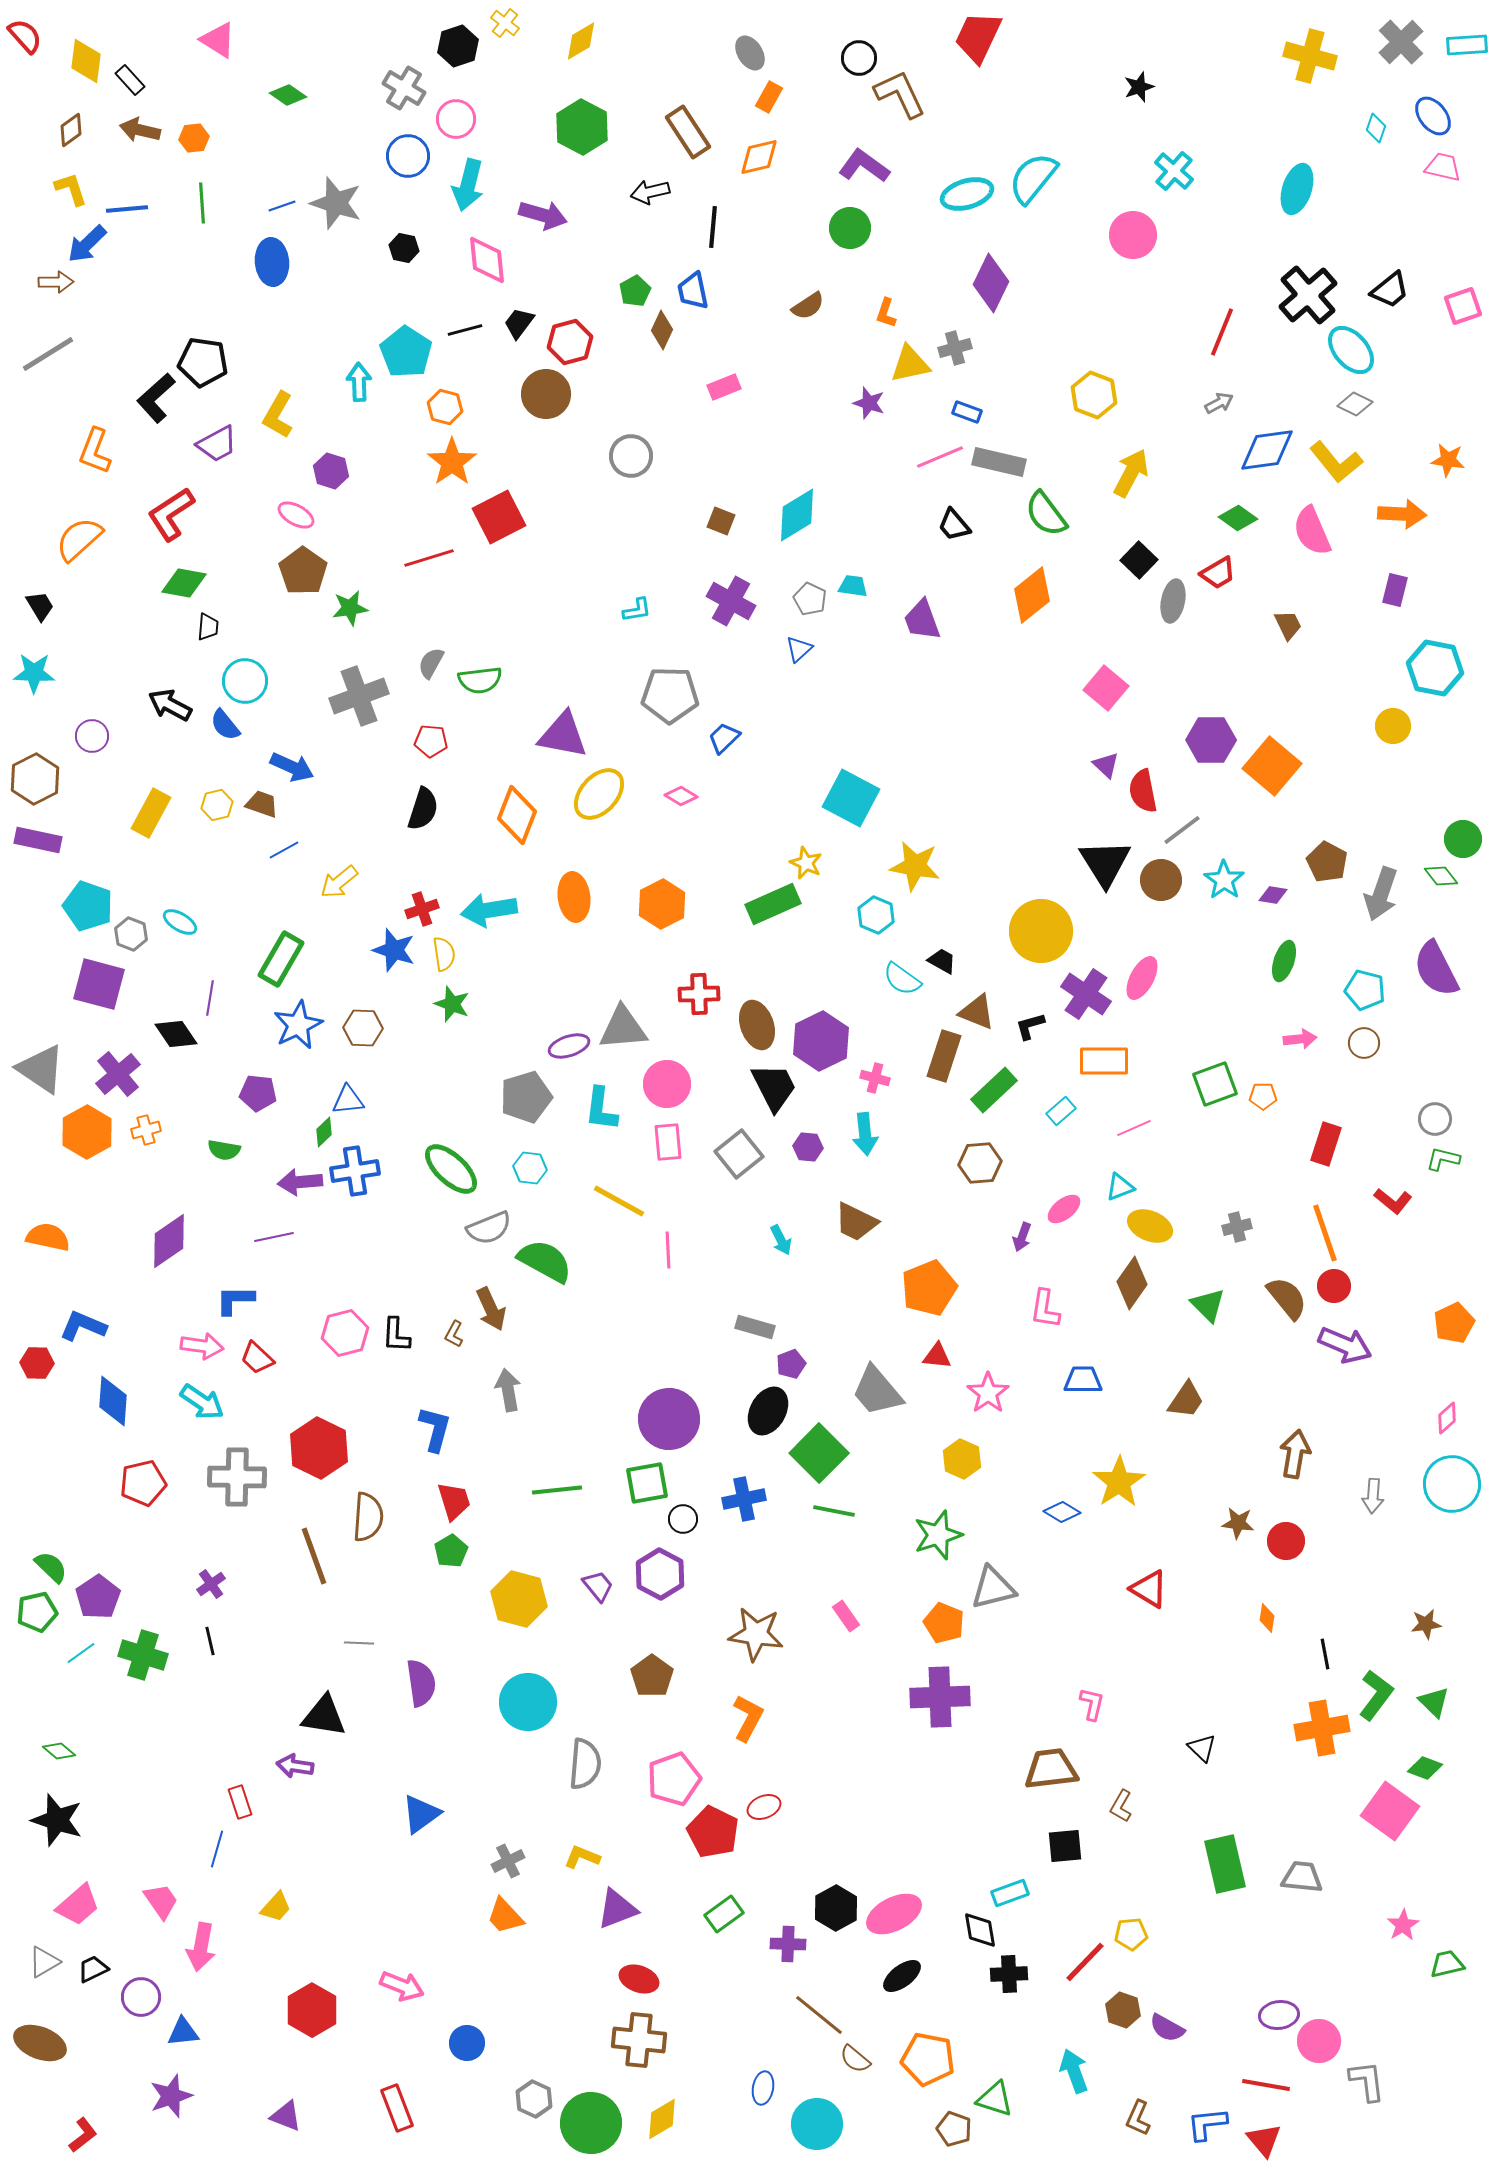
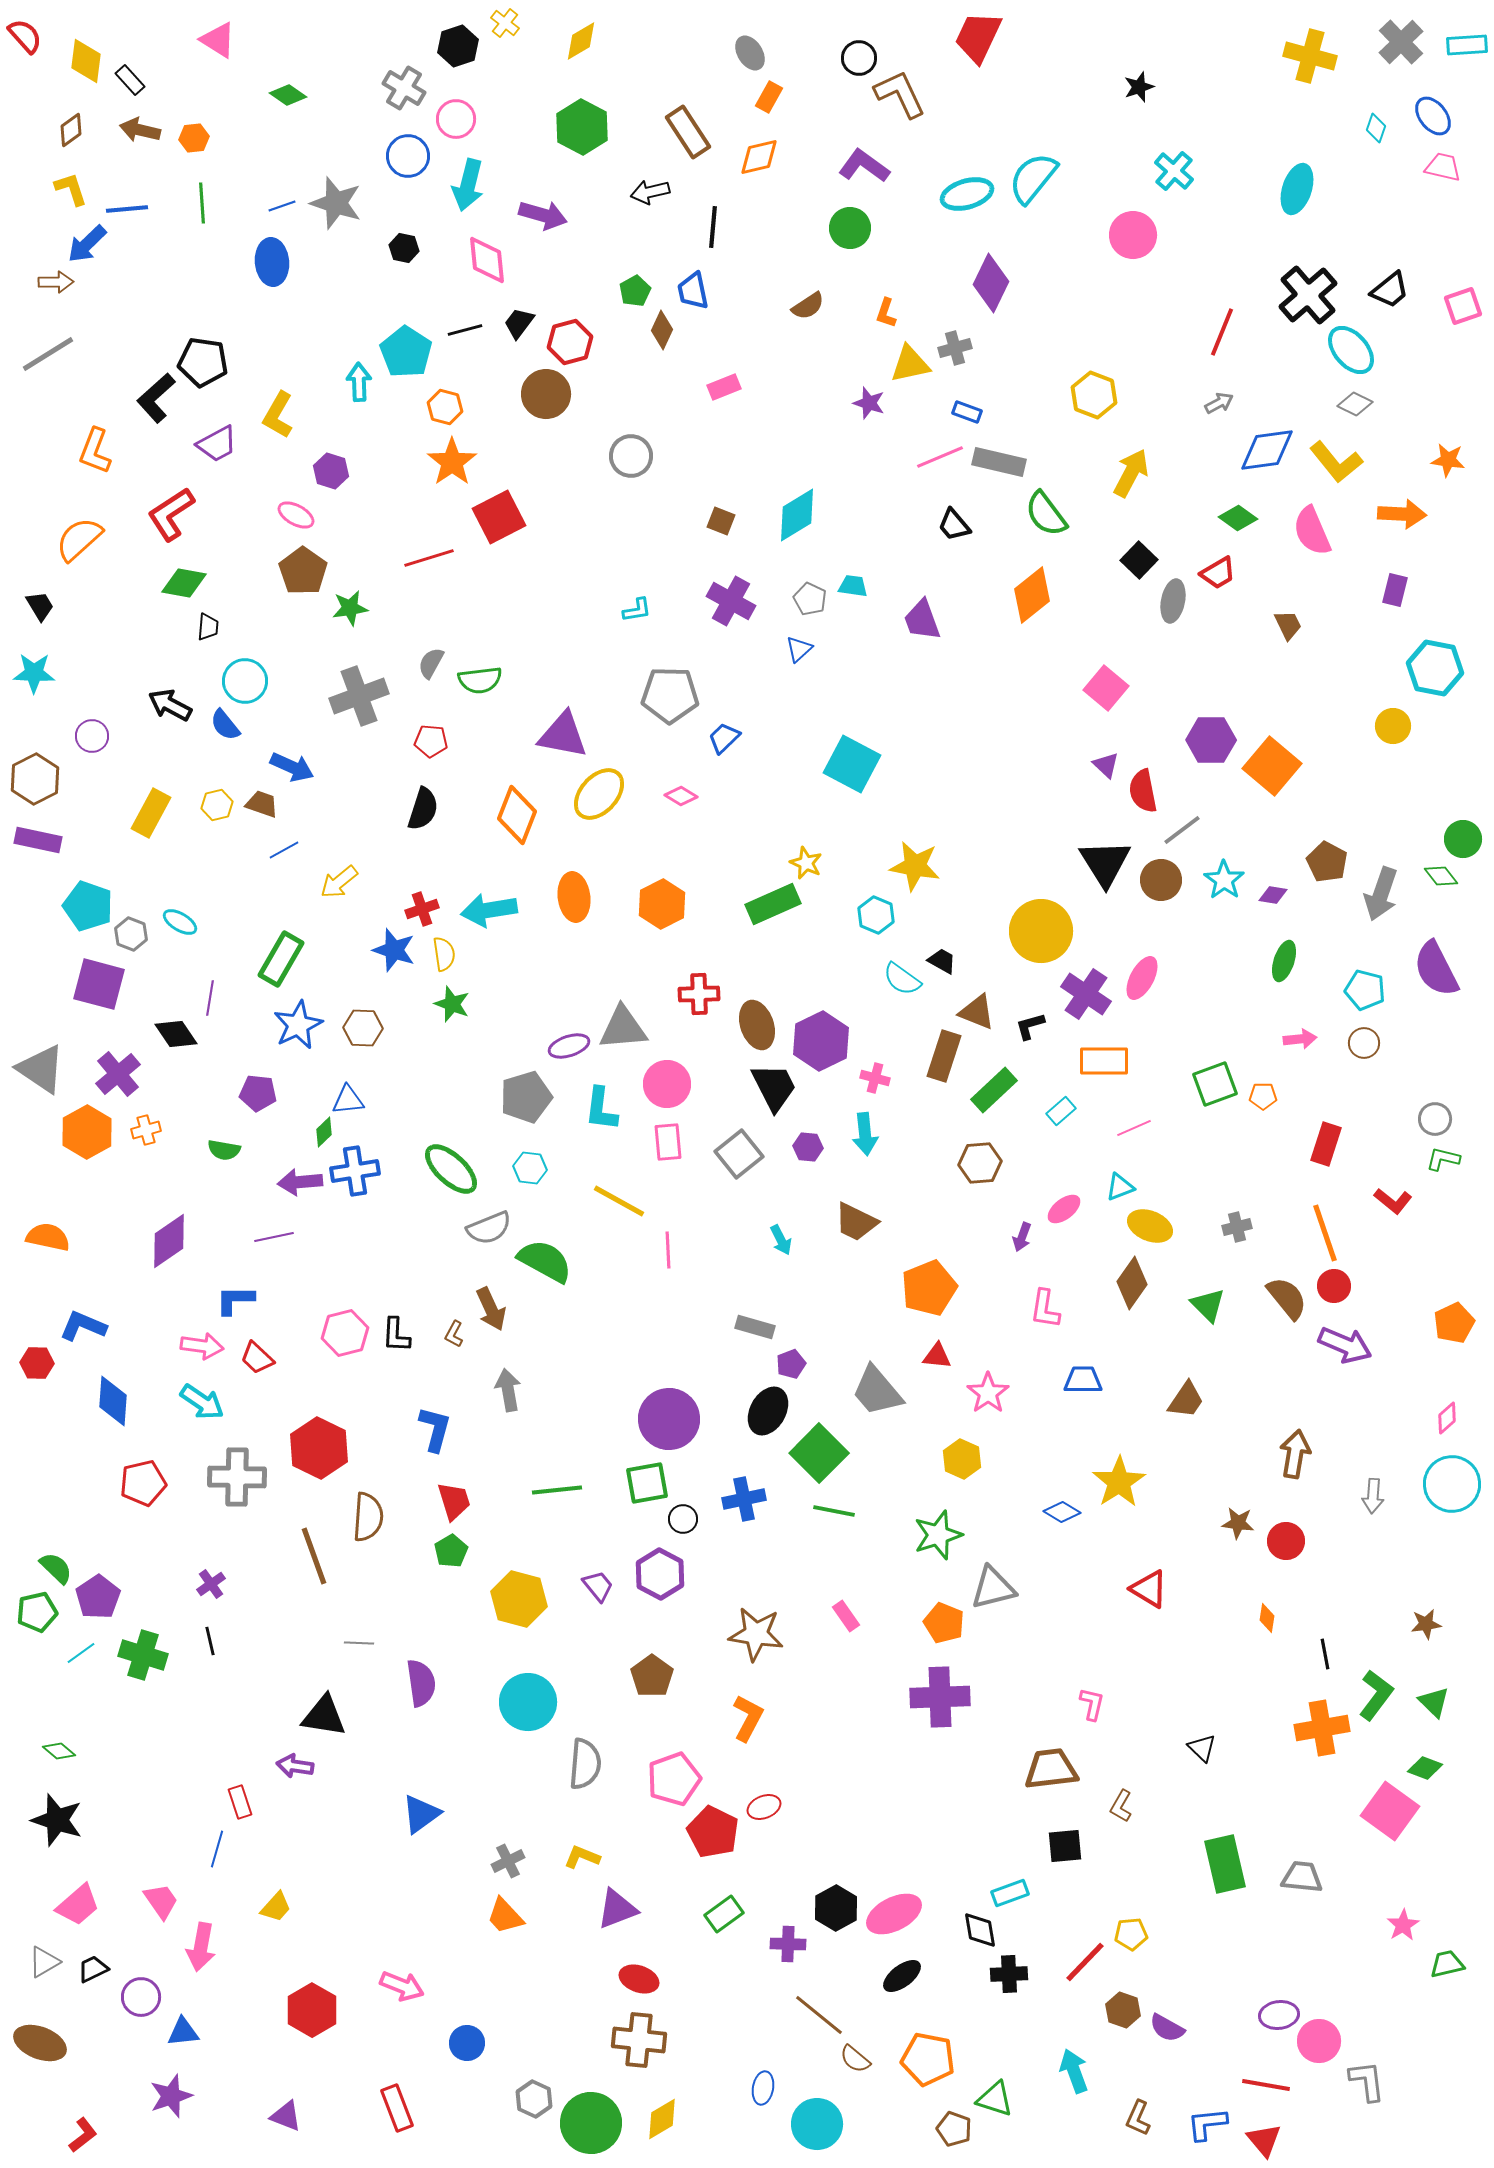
cyan square at (851, 798): moved 1 px right, 34 px up
green semicircle at (51, 1567): moved 5 px right, 1 px down
